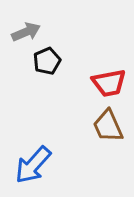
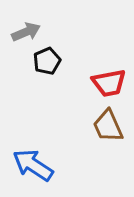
blue arrow: rotated 81 degrees clockwise
